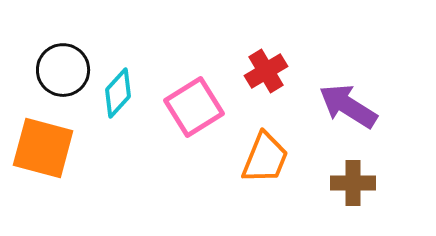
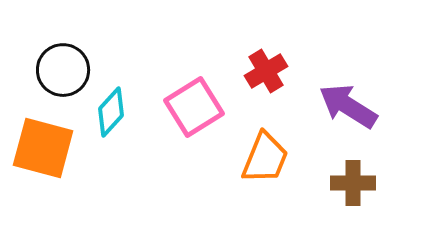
cyan diamond: moved 7 px left, 19 px down
